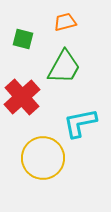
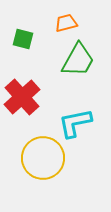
orange trapezoid: moved 1 px right, 1 px down
green trapezoid: moved 14 px right, 7 px up
cyan L-shape: moved 5 px left
